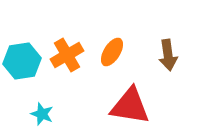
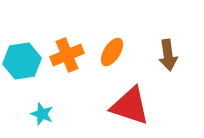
orange cross: rotated 8 degrees clockwise
red triangle: rotated 9 degrees clockwise
